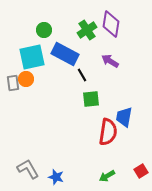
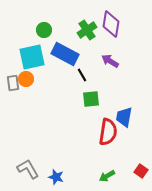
red square: rotated 24 degrees counterclockwise
